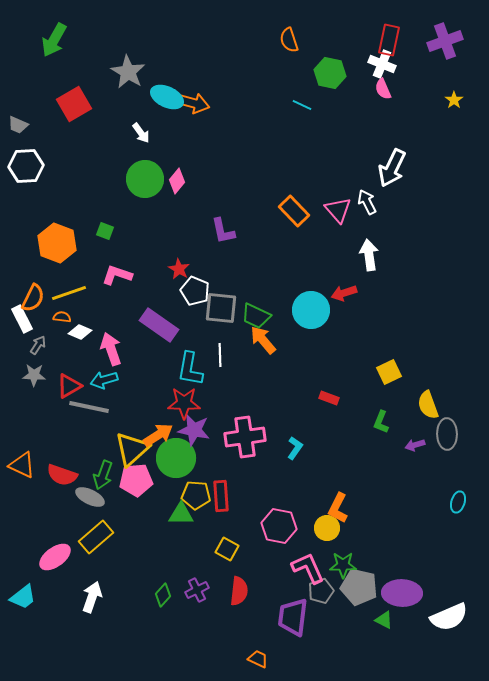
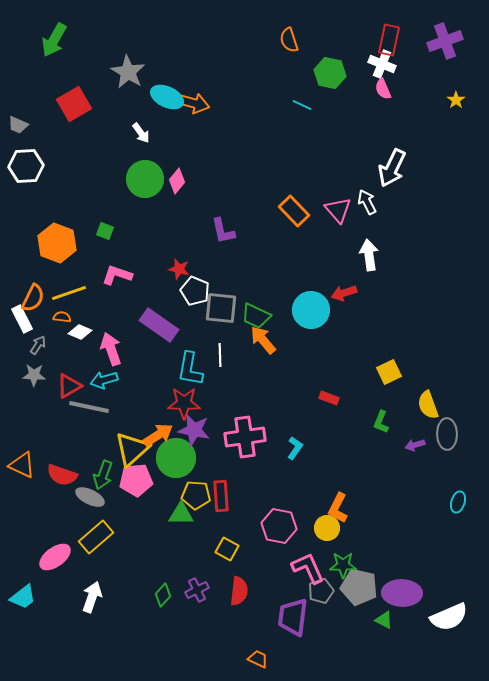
yellow star at (454, 100): moved 2 px right
red star at (179, 269): rotated 15 degrees counterclockwise
